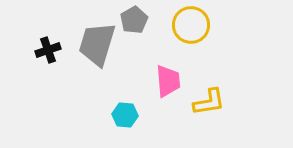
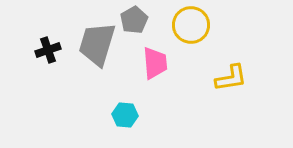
pink trapezoid: moved 13 px left, 18 px up
yellow L-shape: moved 22 px right, 24 px up
